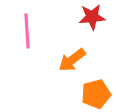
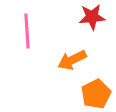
orange arrow: rotated 12 degrees clockwise
orange pentagon: rotated 12 degrees counterclockwise
